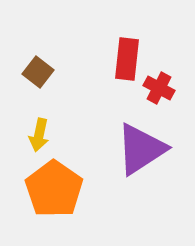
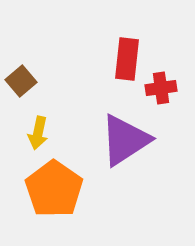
brown square: moved 17 px left, 9 px down; rotated 12 degrees clockwise
red cross: moved 2 px right; rotated 36 degrees counterclockwise
yellow arrow: moved 1 px left, 2 px up
purple triangle: moved 16 px left, 9 px up
